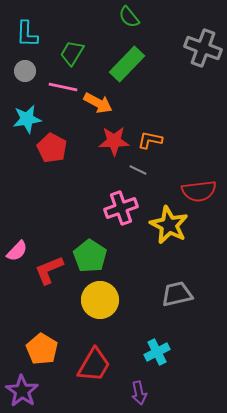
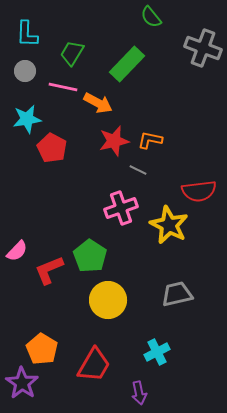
green semicircle: moved 22 px right
red star: rotated 12 degrees counterclockwise
yellow circle: moved 8 px right
purple star: moved 8 px up
